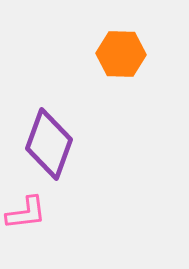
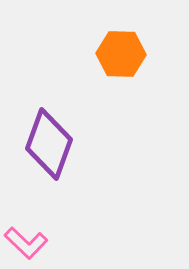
pink L-shape: moved 30 px down; rotated 51 degrees clockwise
